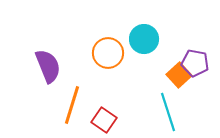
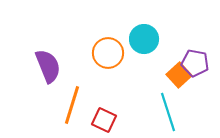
red square: rotated 10 degrees counterclockwise
